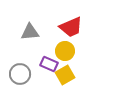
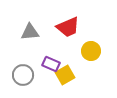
red trapezoid: moved 3 px left
yellow circle: moved 26 px right
purple rectangle: moved 2 px right
gray circle: moved 3 px right, 1 px down
